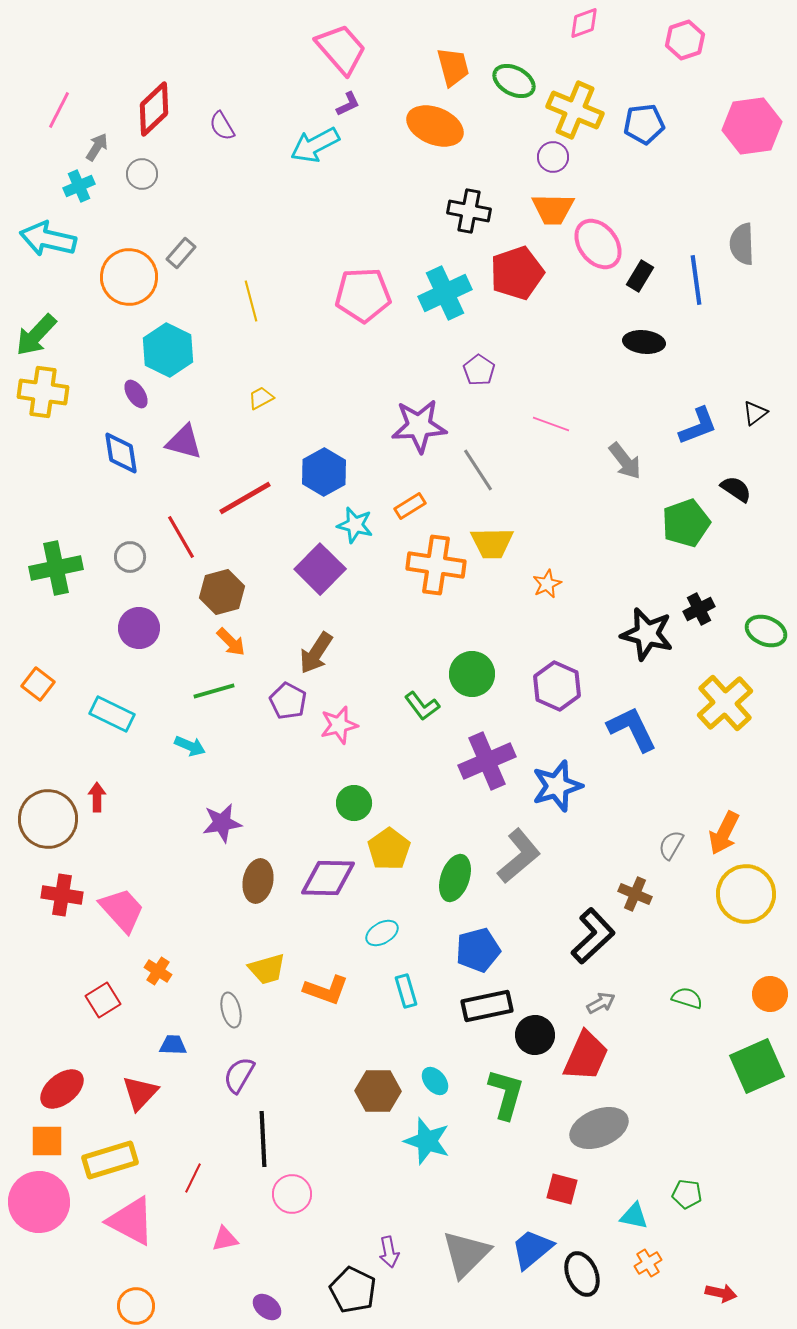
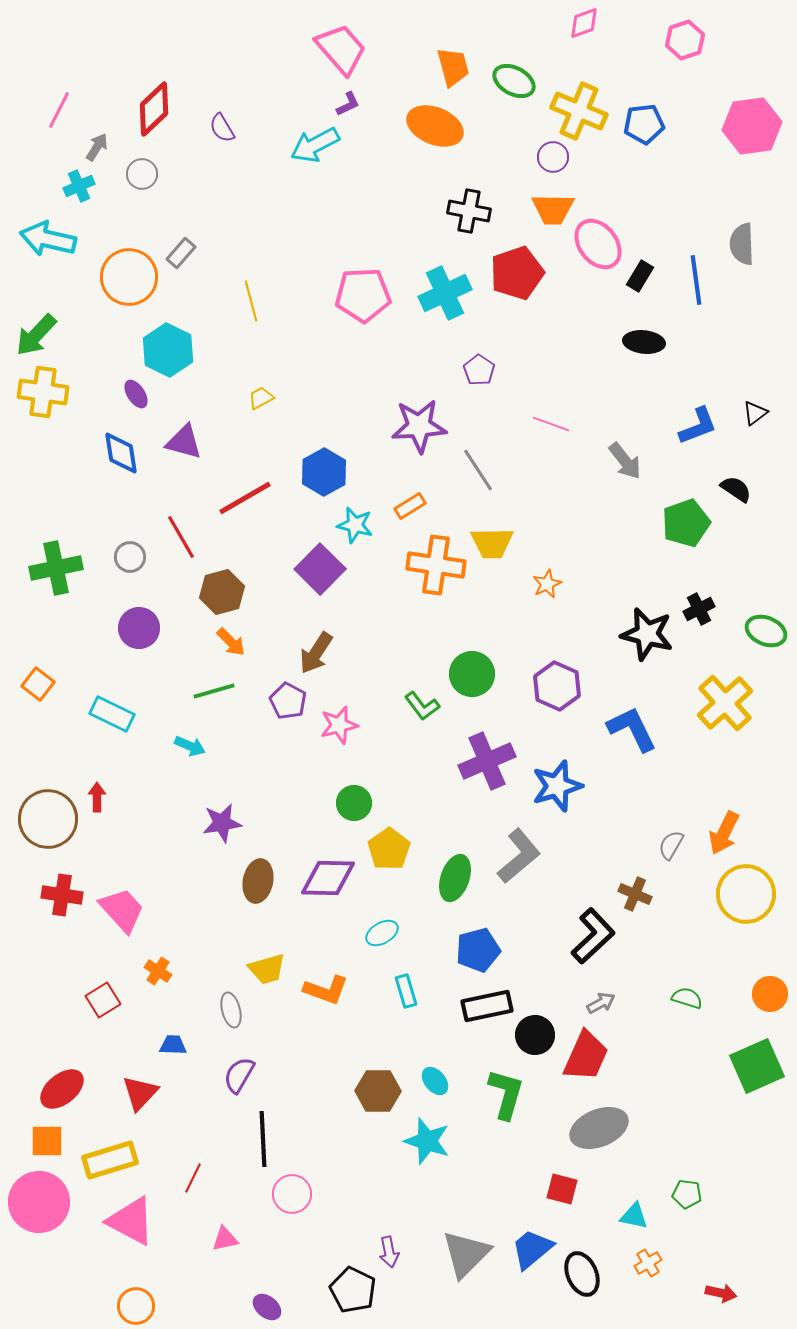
yellow cross at (575, 110): moved 4 px right, 1 px down
purple semicircle at (222, 126): moved 2 px down
